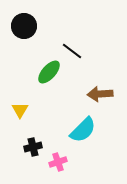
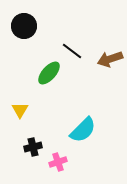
green ellipse: moved 1 px down
brown arrow: moved 10 px right, 35 px up; rotated 15 degrees counterclockwise
